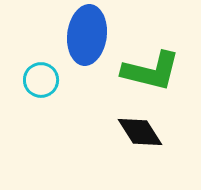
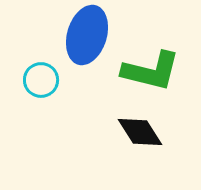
blue ellipse: rotated 10 degrees clockwise
